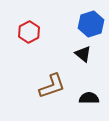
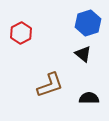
blue hexagon: moved 3 px left, 1 px up
red hexagon: moved 8 px left, 1 px down
brown L-shape: moved 2 px left, 1 px up
